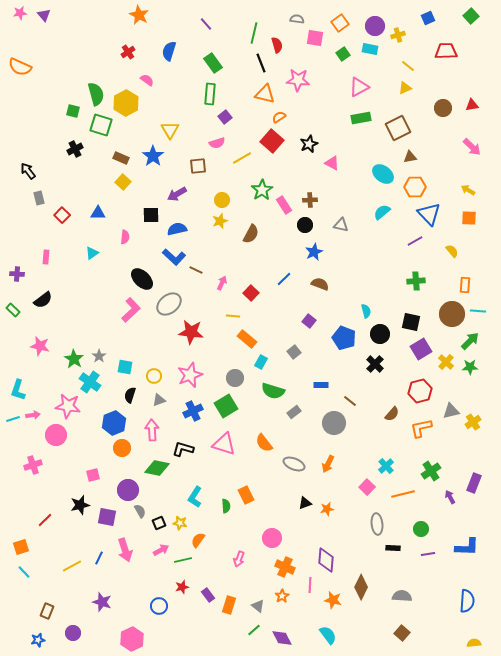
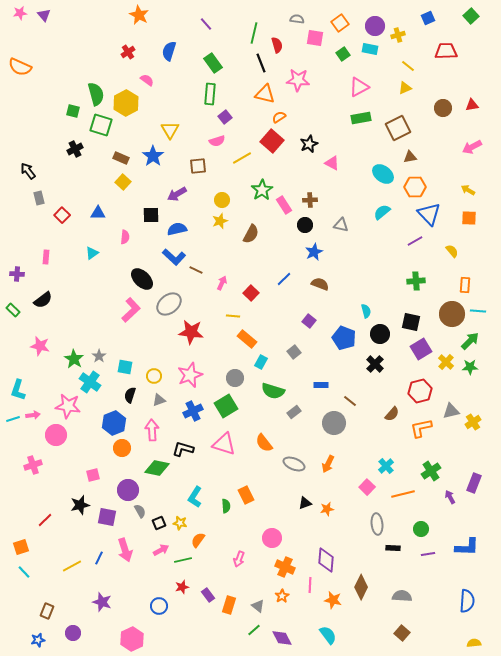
pink semicircle at (217, 143): moved 2 px up
pink arrow at (472, 147): rotated 108 degrees clockwise
